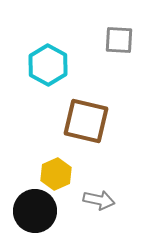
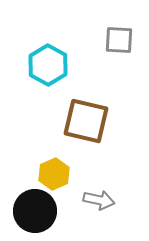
yellow hexagon: moved 2 px left
